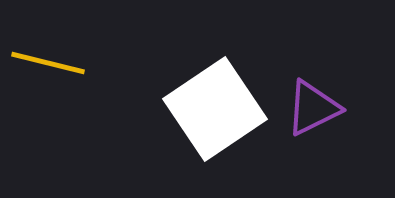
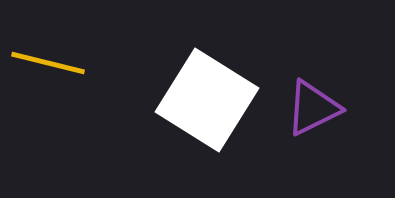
white square: moved 8 px left, 9 px up; rotated 24 degrees counterclockwise
